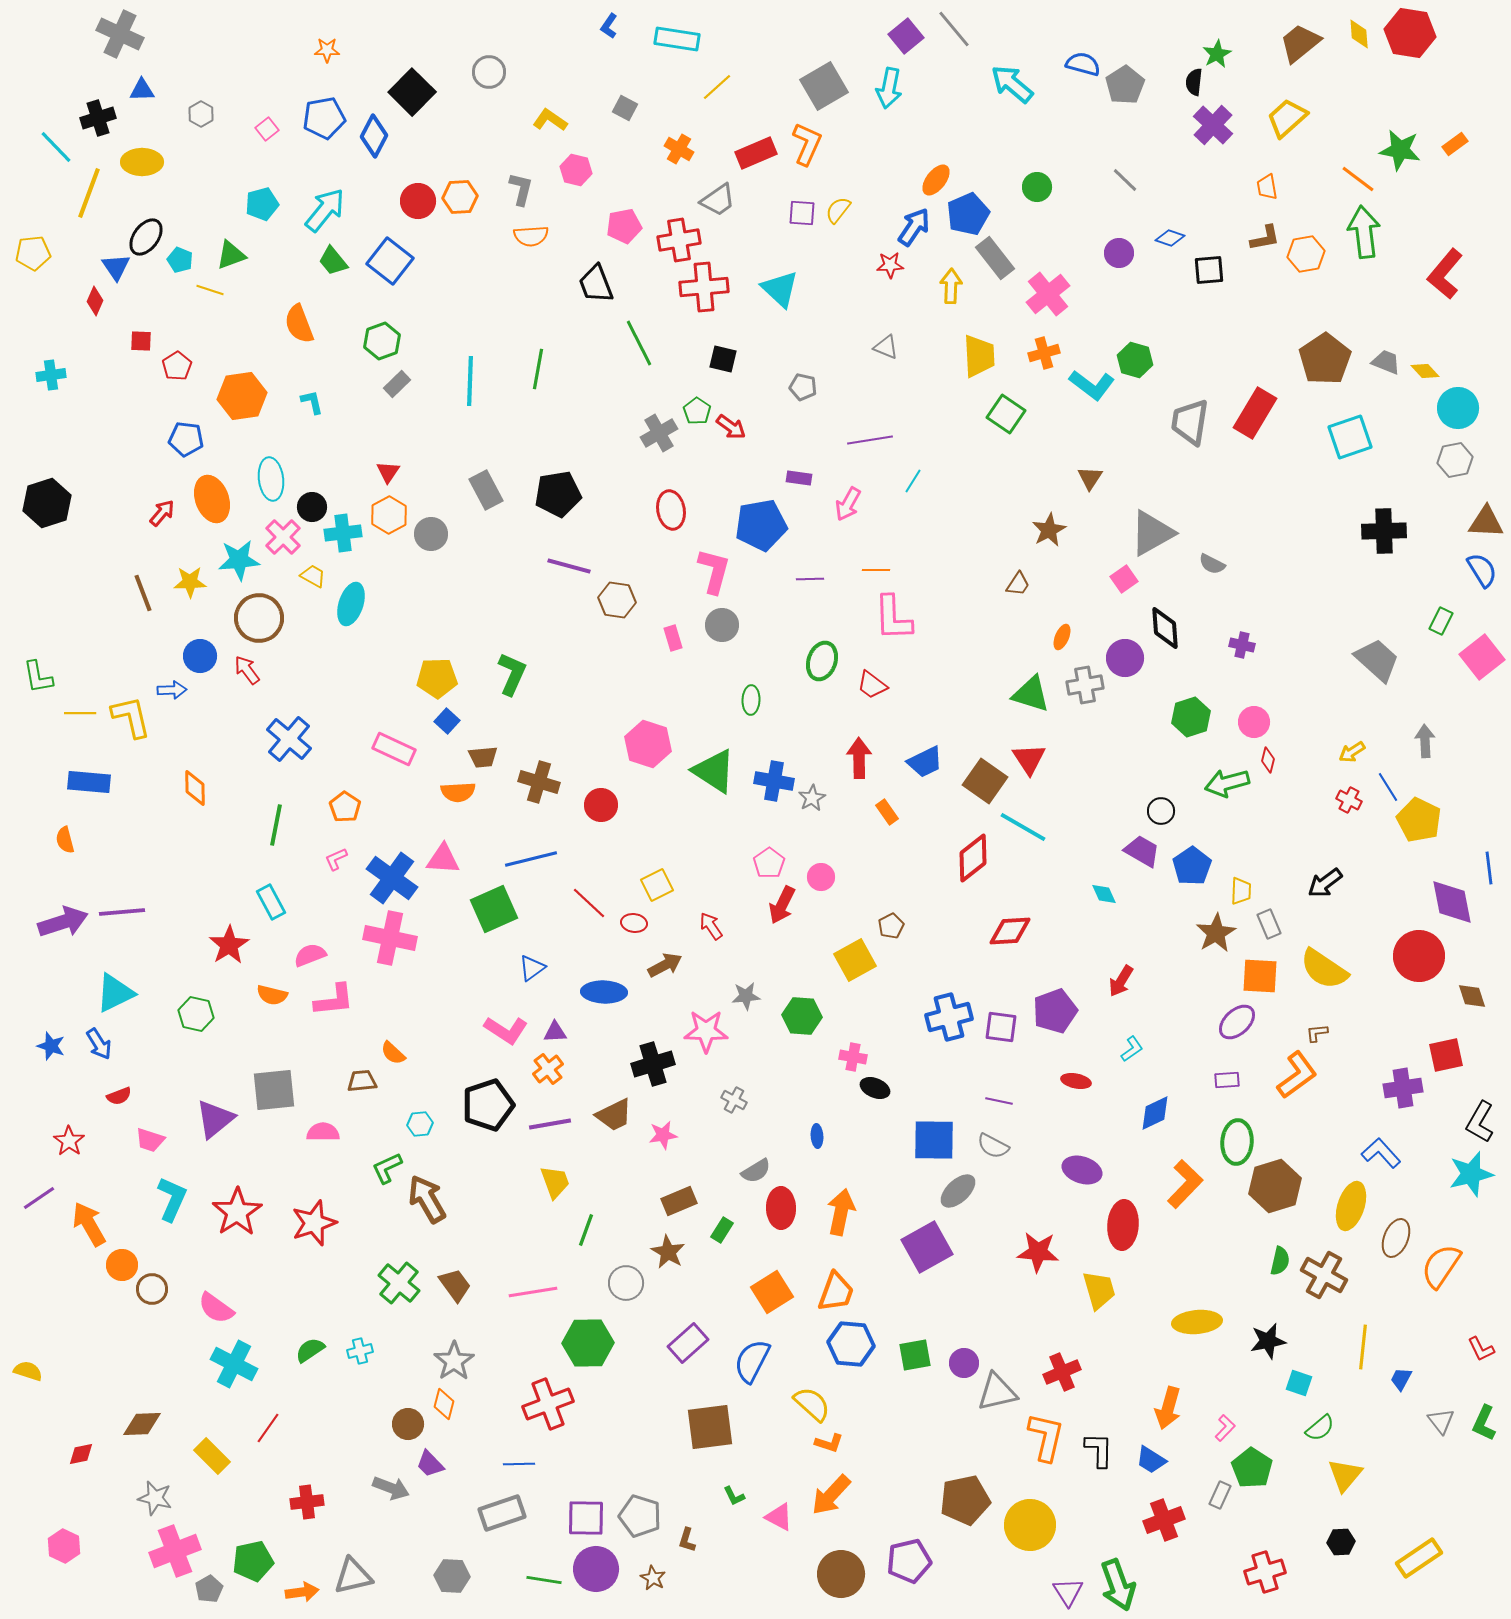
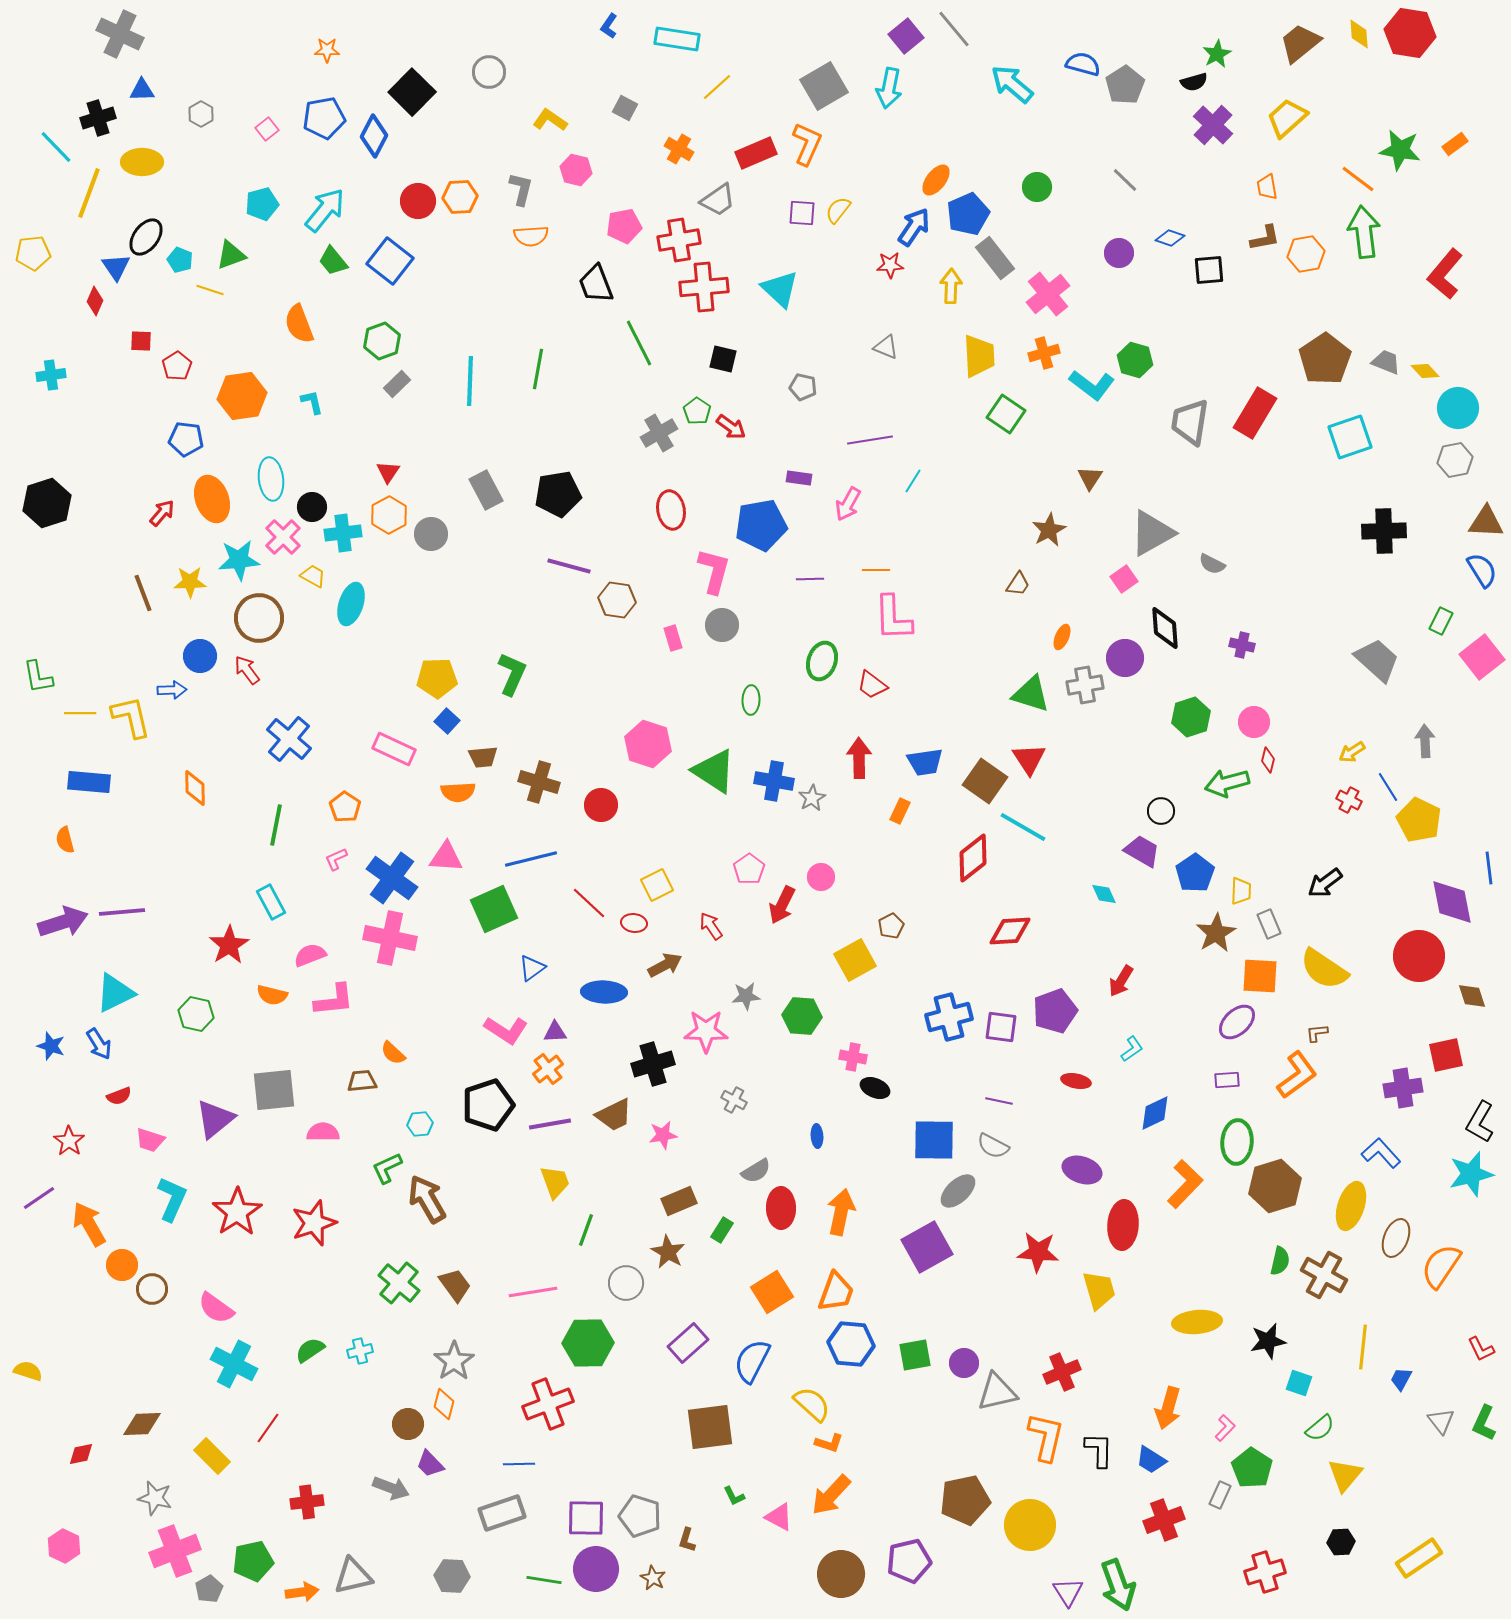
black semicircle at (1194, 82): rotated 112 degrees counterclockwise
blue trapezoid at (925, 762): rotated 18 degrees clockwise
orange rectangle at (887, 812): moved 13 px right, 1 px up; rotated 60 degrees clockwise
pink triangle at (443, 859): moved 3 px right, 2 px up
pink pentagon at (769, 863): moved 20 px left, 6 px down
blue pentagon at (1192, 866): moved 3 px right, 7 px down
